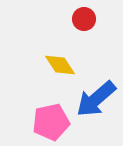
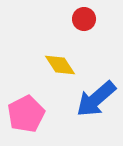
pink pentagon: moved 25 px left, 8 px up; rotated 15 degrees counterclockwise
